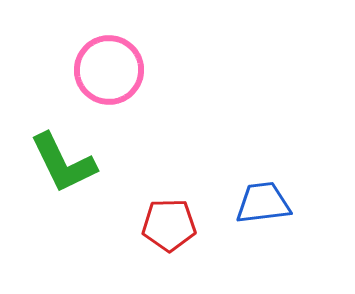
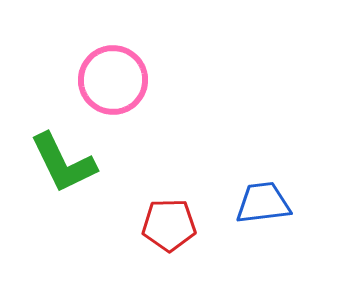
pink circle: moved 4 px right, 10 px down
